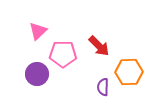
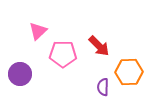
purple circle: moved 17 px left
